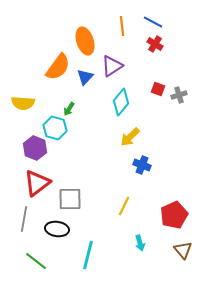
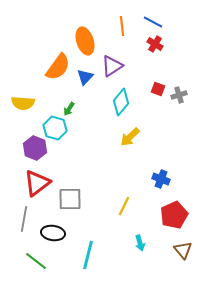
blue cross: moved 19 px right, 14 px down
black ellipse: moved 4 px left, 4 px down
